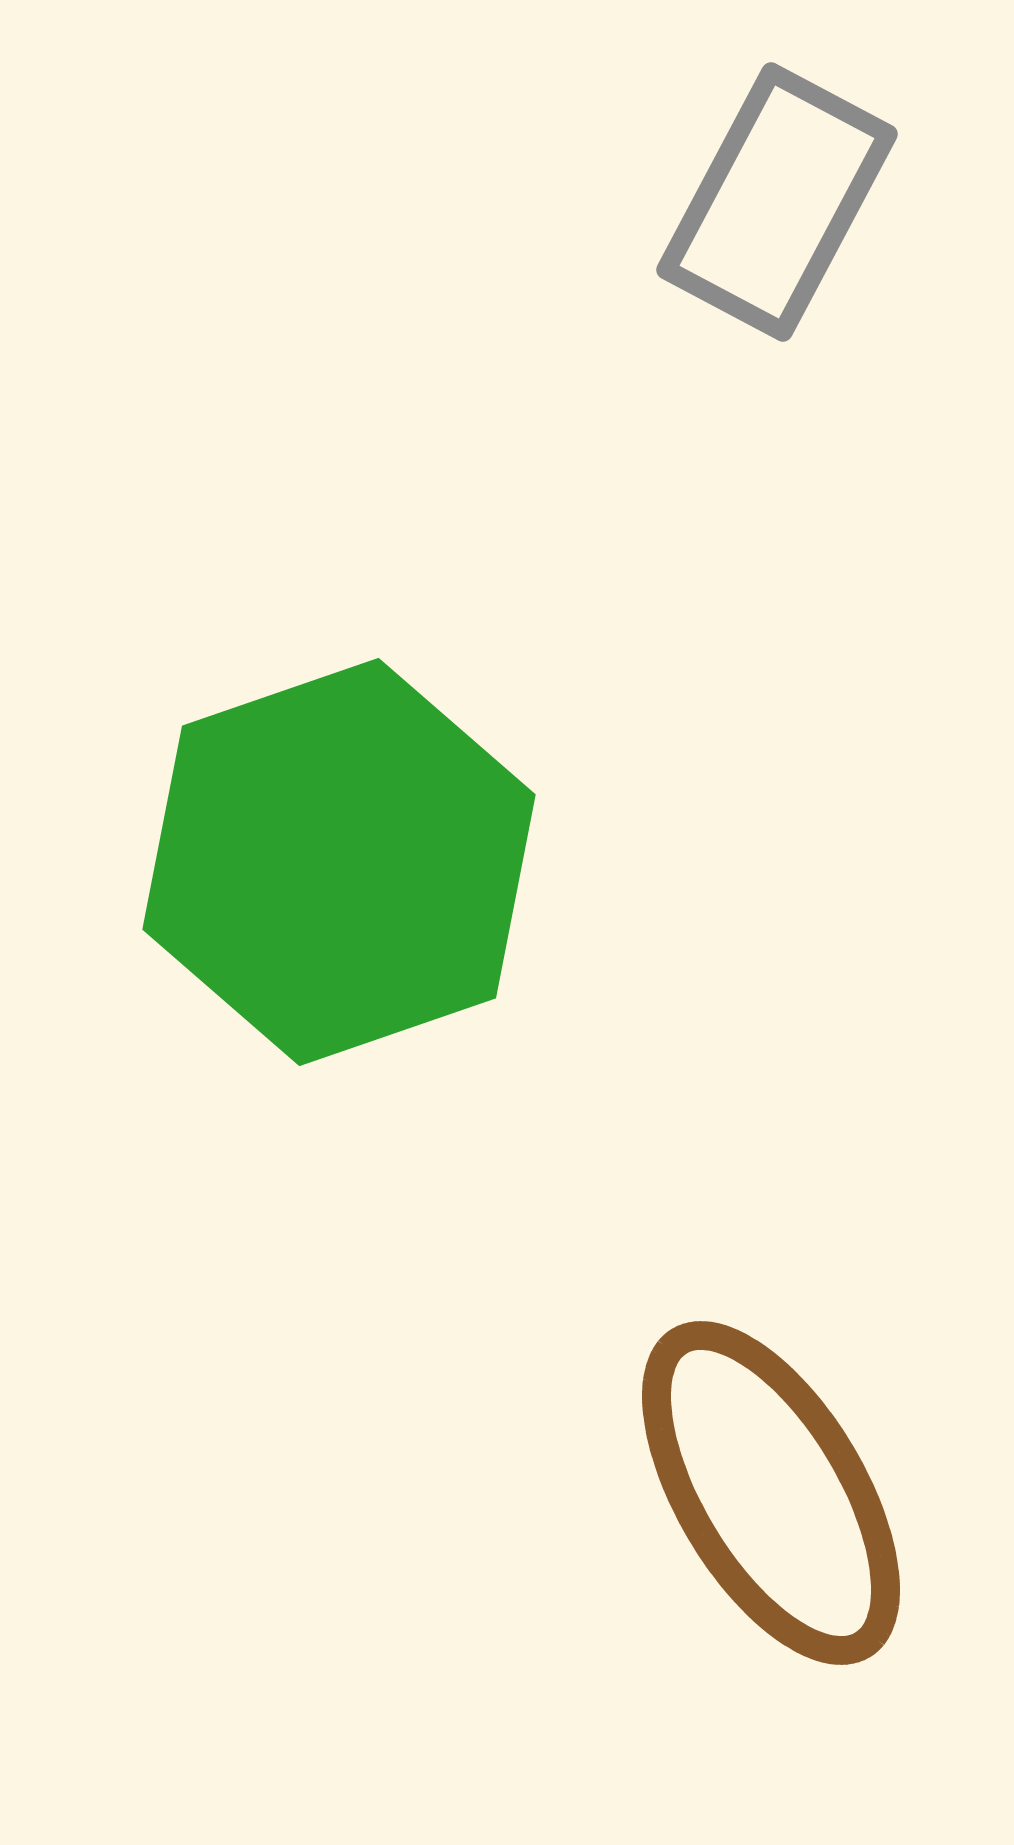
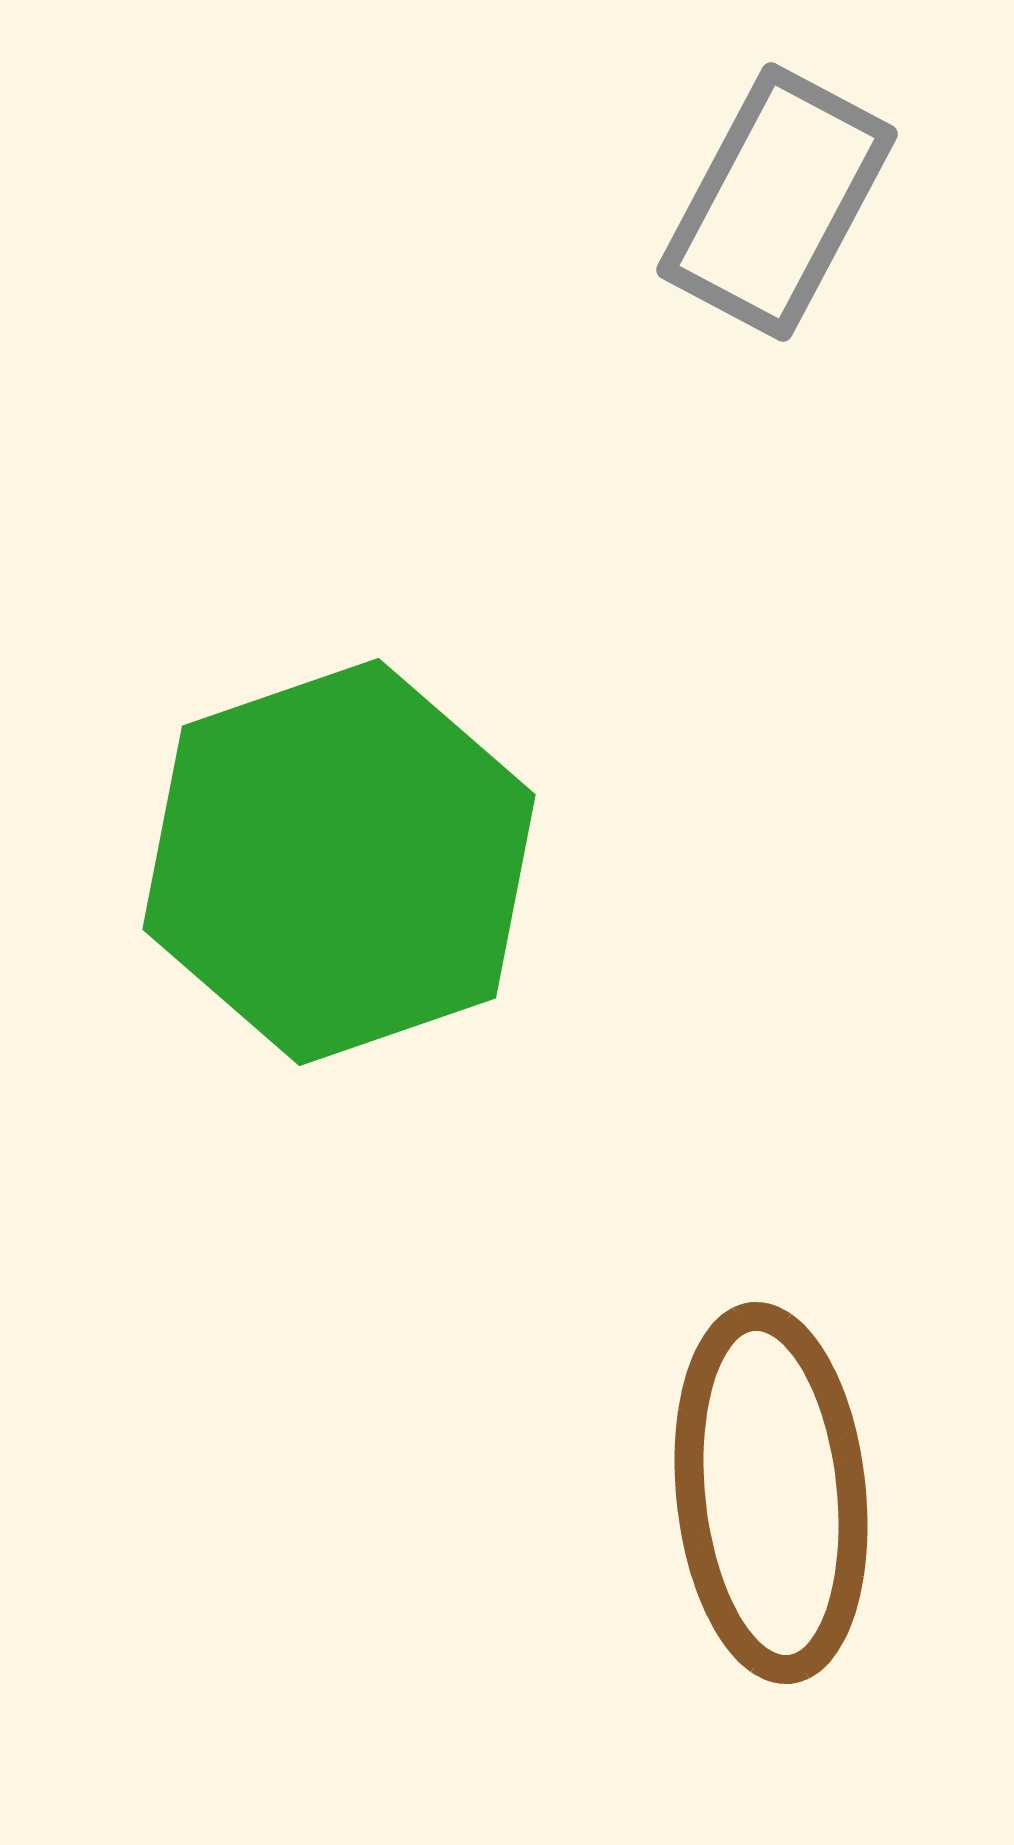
brown ellipse: rotated 25 degrees clockwise
